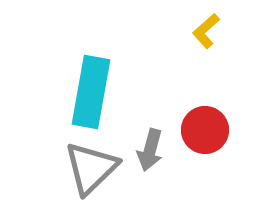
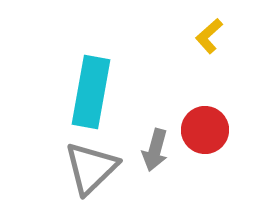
yellow L-shape: moved 3 px right, 5 px down
gray arrow: moved 5 px right
